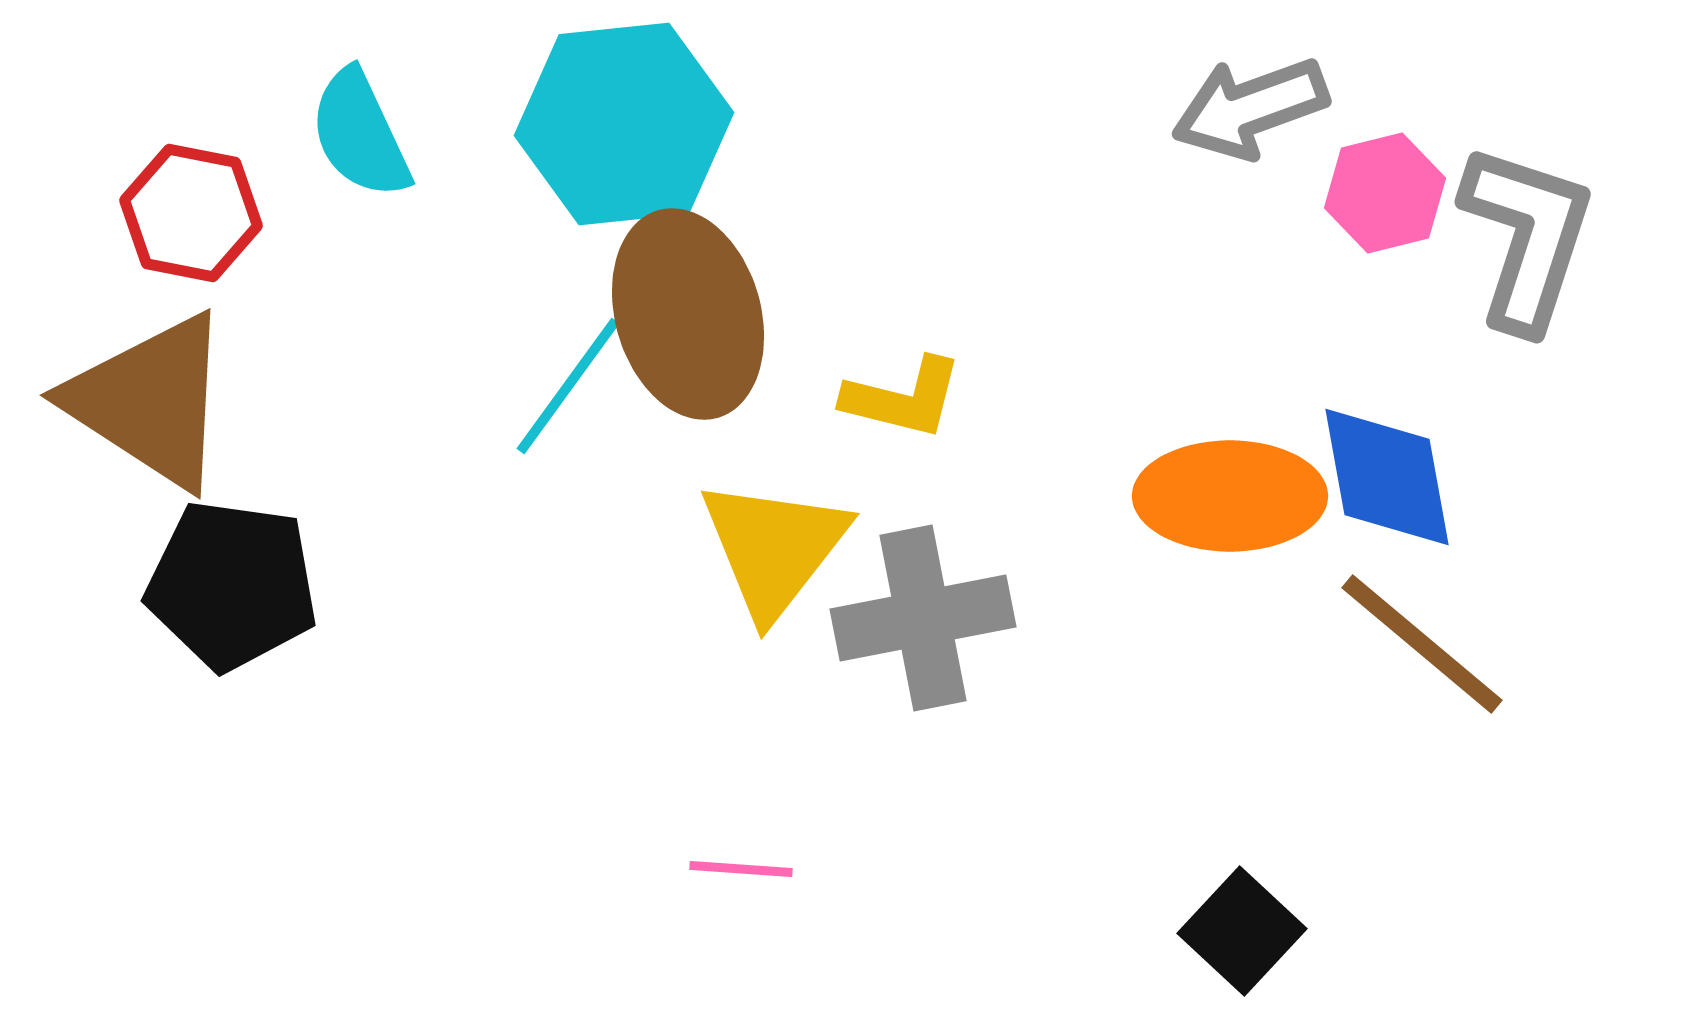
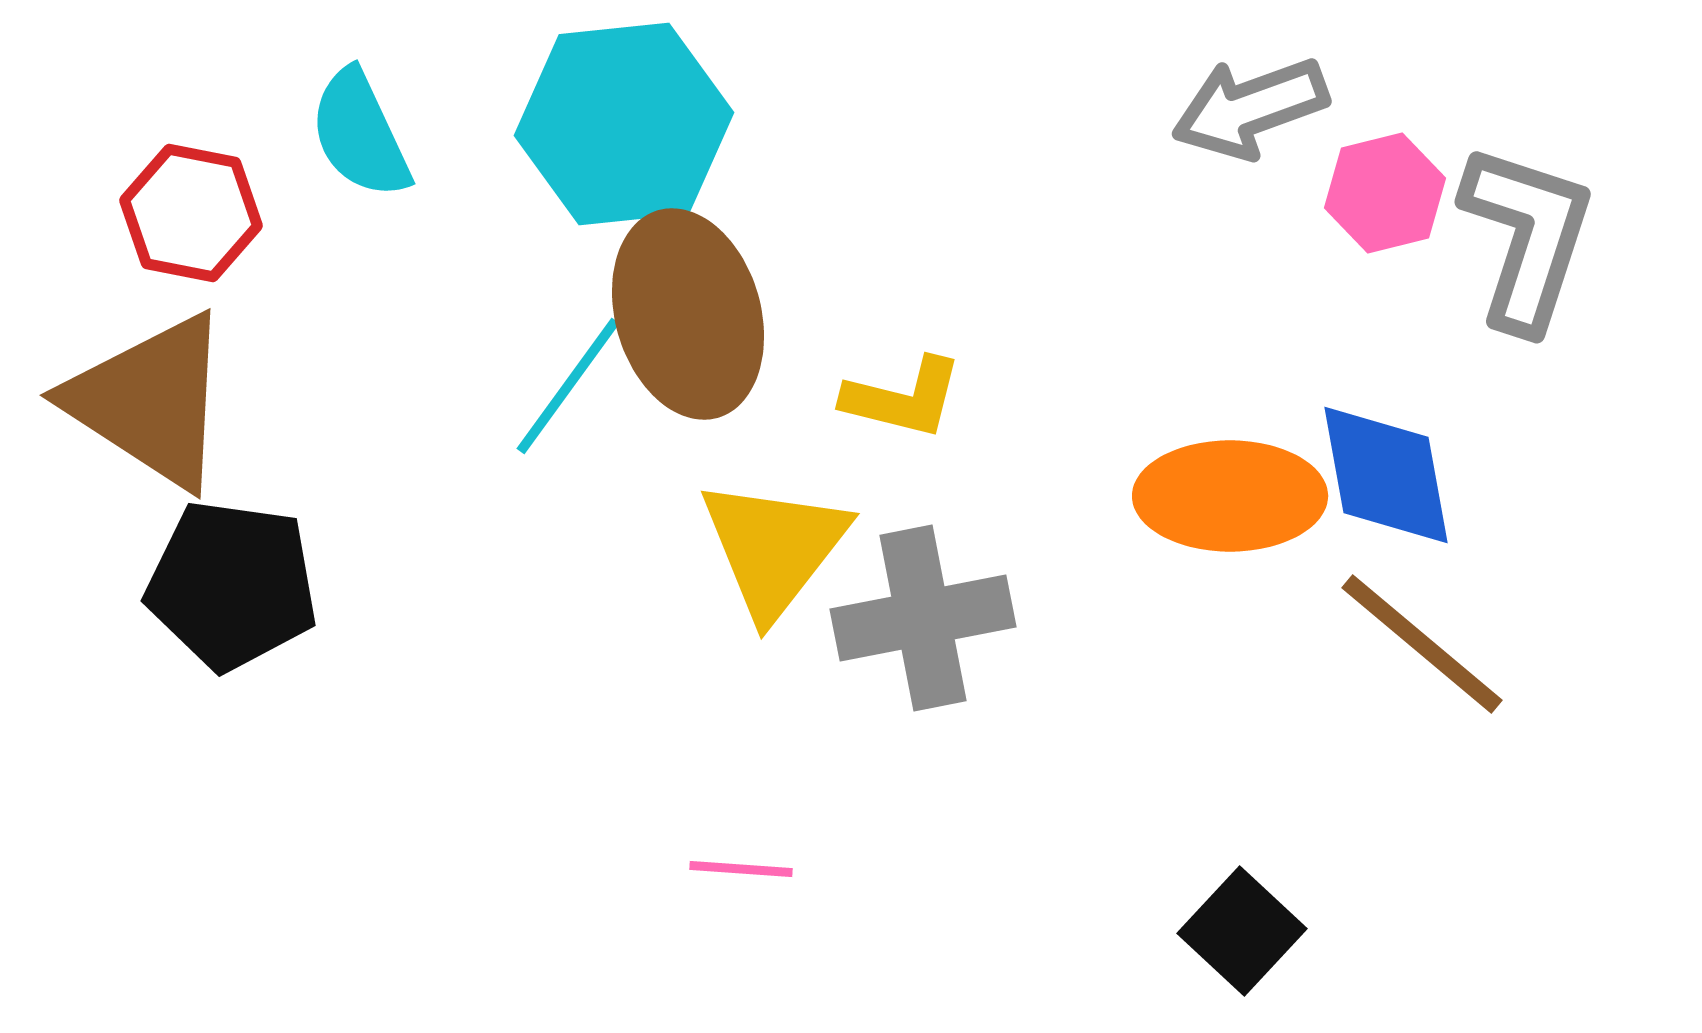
blue diamond: moved 1 px left, 2 px up
